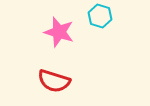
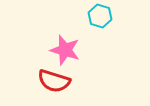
pink star: moved 6 px right, 18 px down
